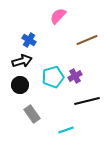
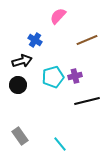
blue cross: moved 6 px right
purple cross: rotated 16 degrees clockwise
black circle: moved 2 px left
gray rectangle: moved 12 px left, 22 px down
cyan line: moved 6 px left, 14 px down; rotated 70 degrees clockwise
